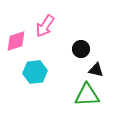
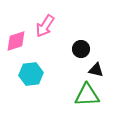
cyan hexagon: moved 4 px left, 2 px down
